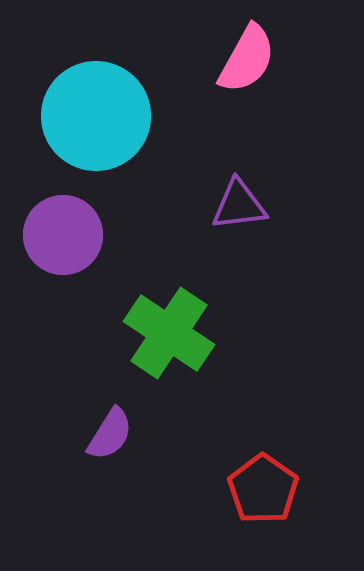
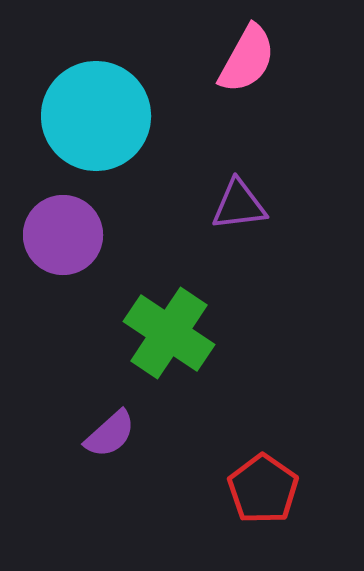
purple semicircle: rotated 16 degrees clockwise
